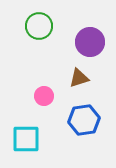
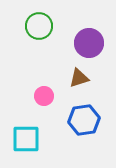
purple circle: moved 1 px left, 1 px down
